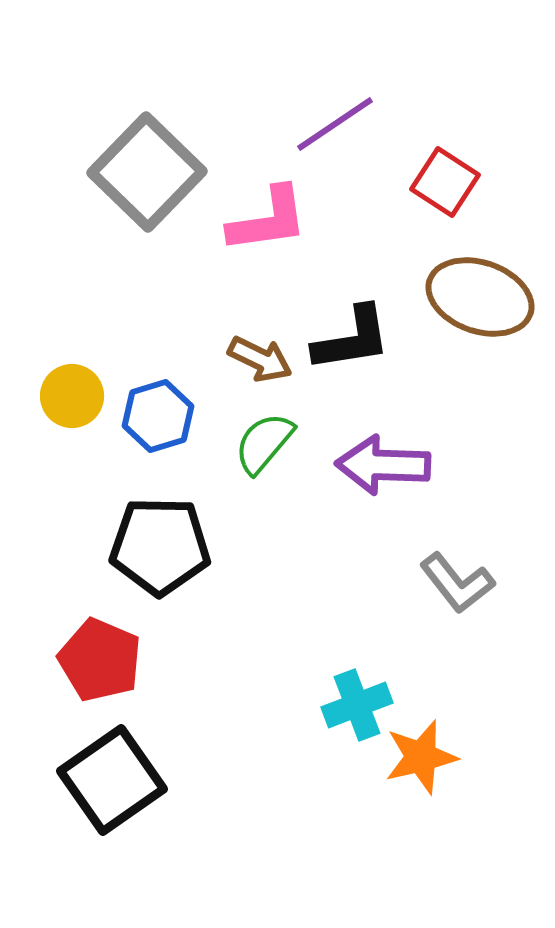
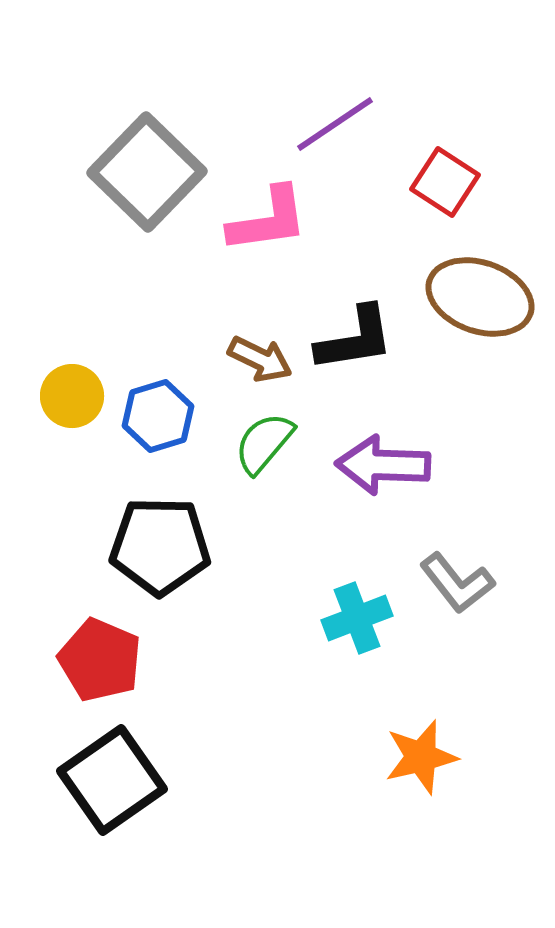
black L-shape: moved 3 px right
cyan cross: moved 87 px up
